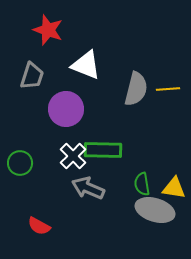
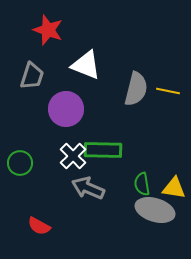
yellow line: moved 2 px down; rotated 15 degrees clockwise
